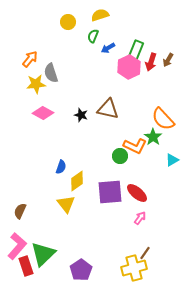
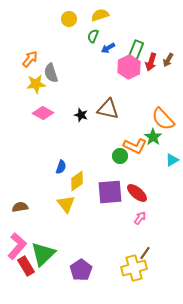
yellow circle: moved 1 px right, 3 px up
brown semicircle: moved 4 px up; rotated 56 degrees clockwise
red rectangle: rotated 12 degrees counterclockwise
